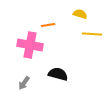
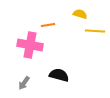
yellow line: moved 3 px right, 3 px up
black semicircle: moved 1 px right, 1 px down
